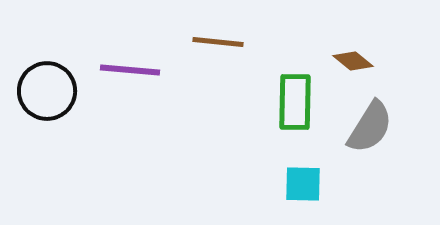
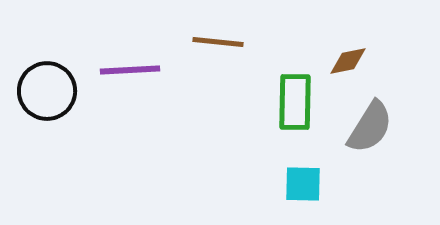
brown diamond: moved 5 px left; rotated 51 degrees counterclockwise
purple line: rotated 8 degrees counterclockwise
